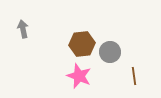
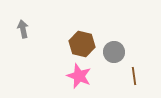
brown hexagon: rotated 20 degrees clockwise
gray circle: moved 4 px right
